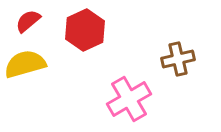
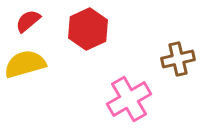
red hexagon: moved 3 px right, 1 px up
